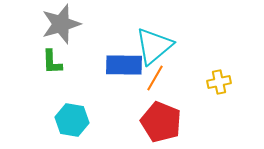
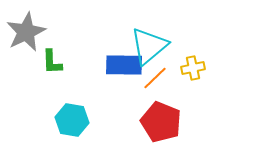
gray star: moved 35 px left, 8 px down; rotated 9 degrees counterclockwise
cyan triangle: moved 5 px left
orange line: rotated 16 degrees clockwise
yellow cross: moved 26 px left, 14 px up
